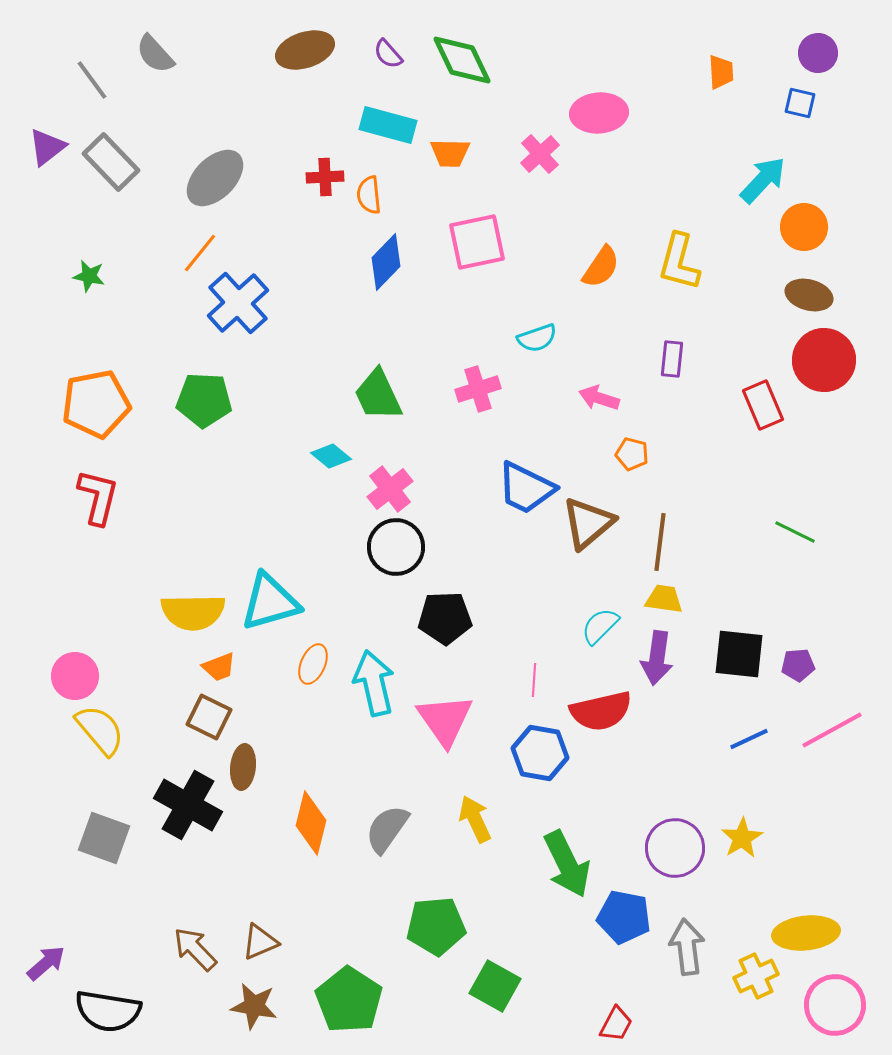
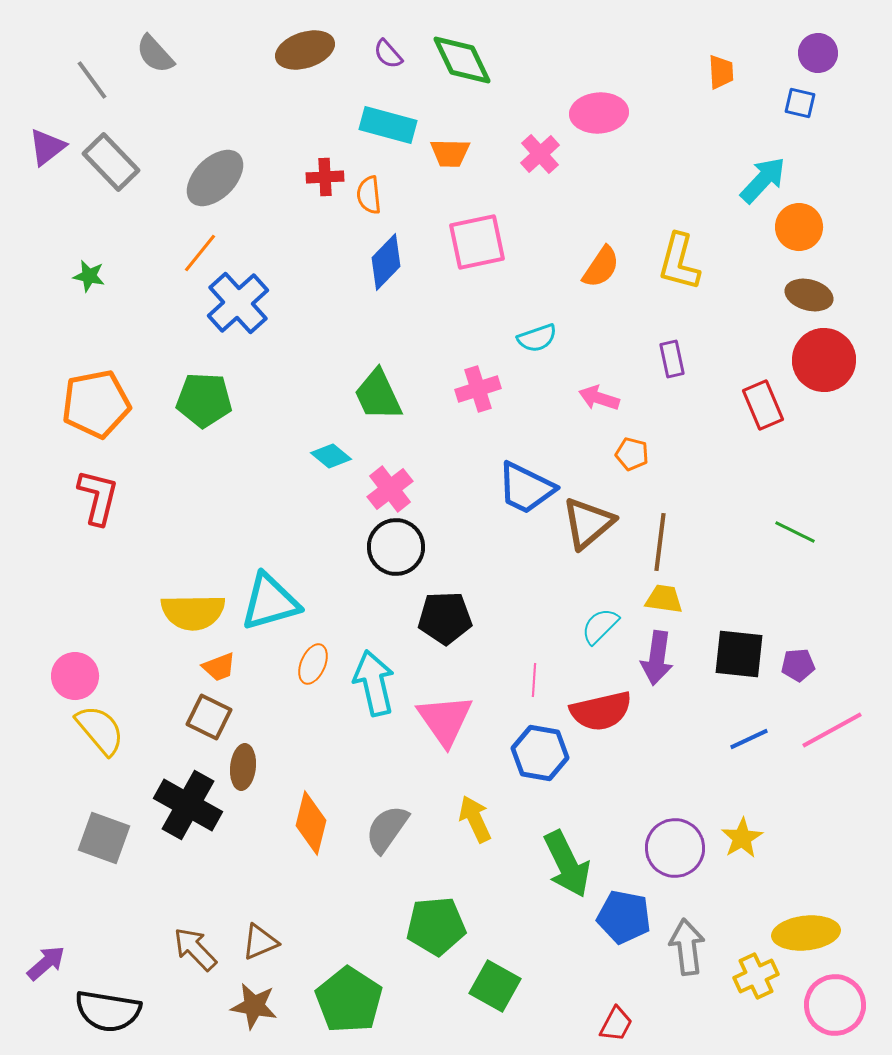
orange circle at (804, 227): moved 5 px left
purple rectangle at (672, 359): rotated 18 degrees counterclockwise
